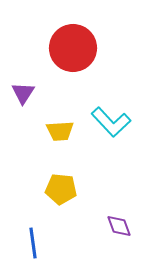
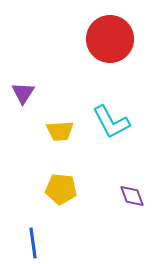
red circle: moved 37 px right, 9 px up
cyan L-shape: rotated 15 degrees clockwise
purple diamond: moved 13 px right, 30 px up
